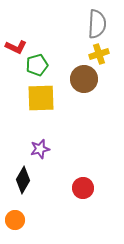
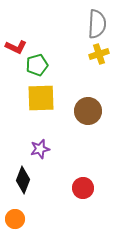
brown circle: moved 4 px right, 32 px down
black diamond: rotated 8 degrees counterclockwise
orange circle: moved 1 px up
